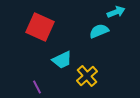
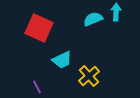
cyan arrow: rotated 66 degrees counterclockwise
red square: moved 1 px left, 1 px down
cyan semicircle: moved 6 px left, 12 px up
yellow cross: moved 2 px right
